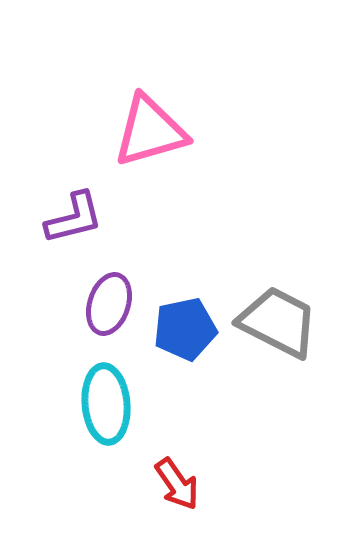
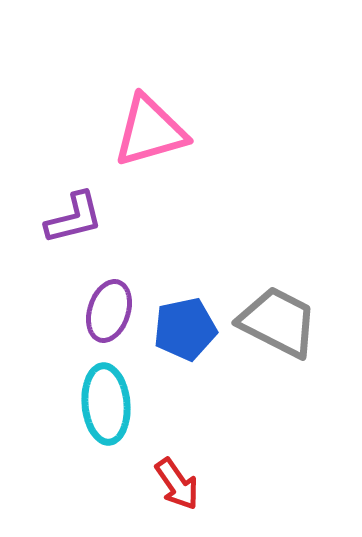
purple ellipse: moved 7 px down
